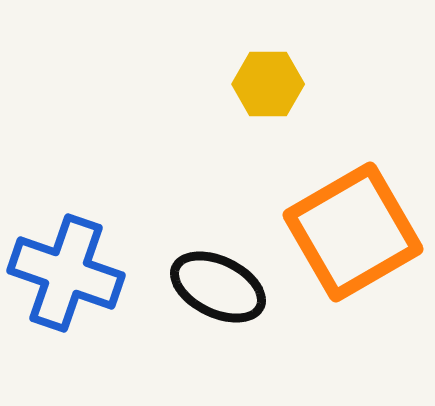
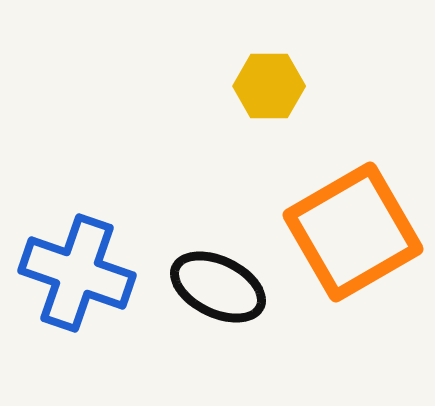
yellow hexagon: moved 1 px right, 2 px down
blue cross: moved 11 px right
